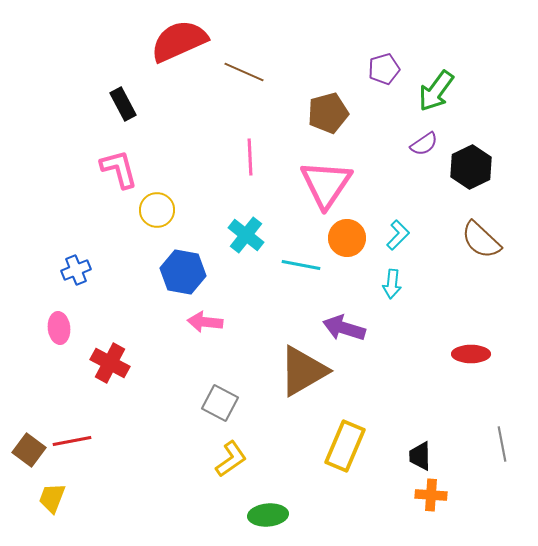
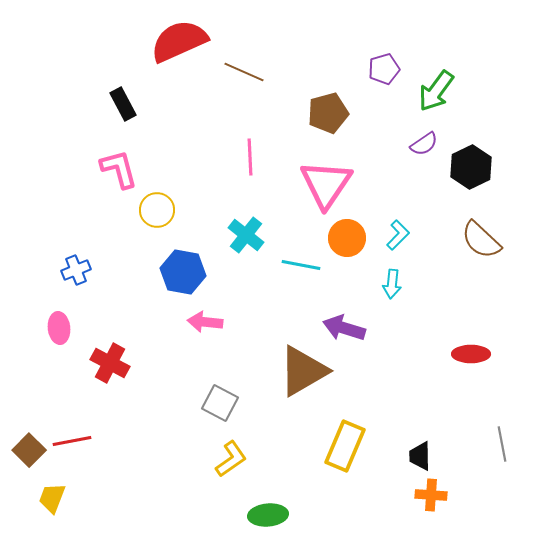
brown square: rotated 8 degrees clockwise
